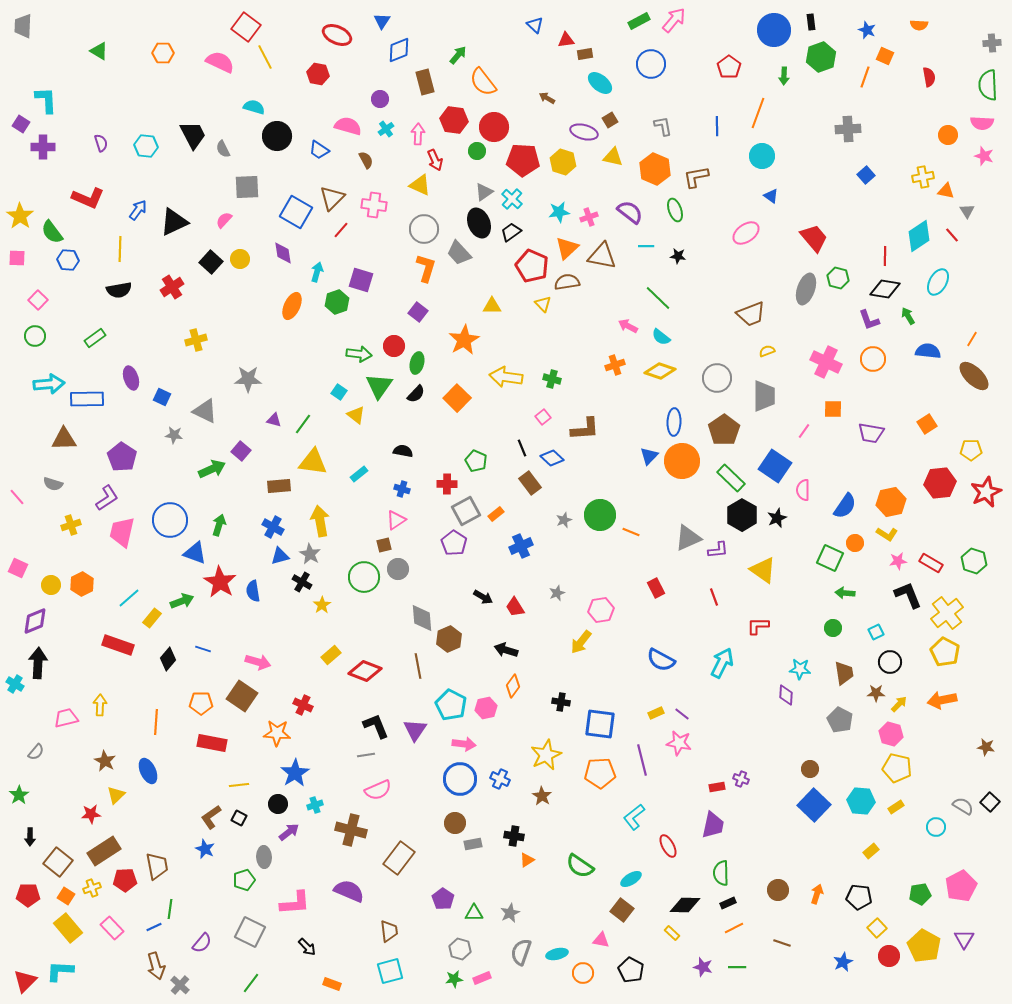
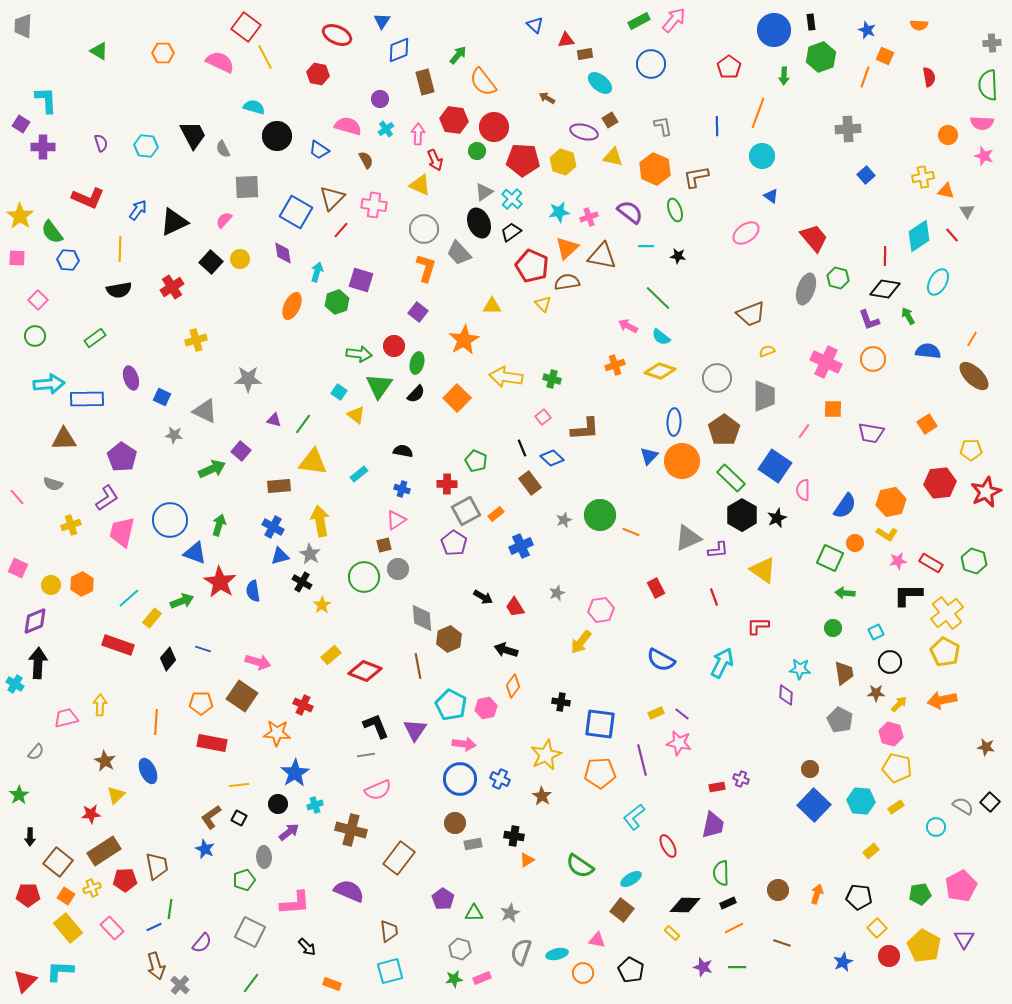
black L-shape at (908, 595): rotated 68 degrees counterclockwise
pink triangle at (601, 940): moved 4 px left
